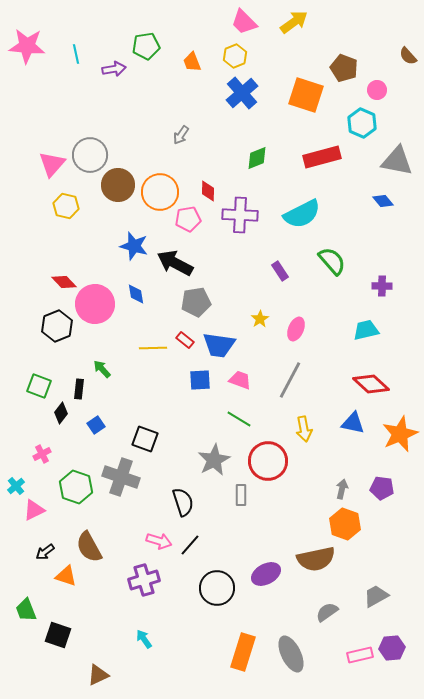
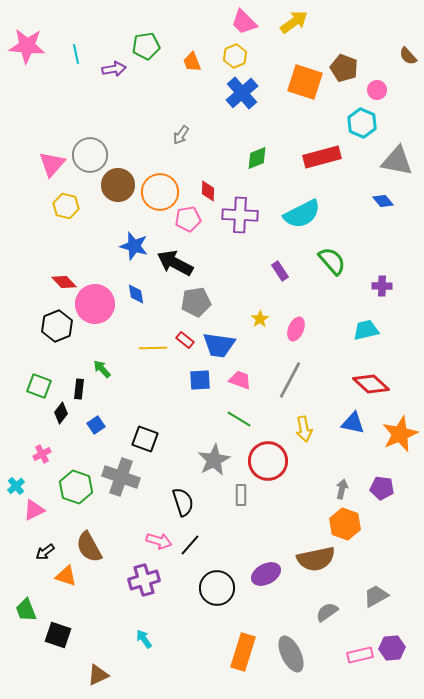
orange square at (306, 95): moved 1 px left, 13 px up
